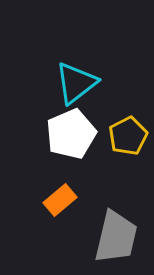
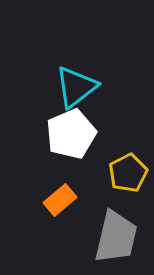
cyan triangle: moved 4 px down
yellow pentagon: moved 37 px down
